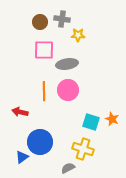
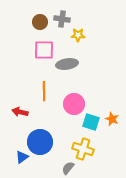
pink circle: moved 6 px right, 14 px down
gray semicircle: rotated 24 degrees counterclockwise
